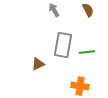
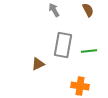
green line: moved 2 px right, 1 px up
